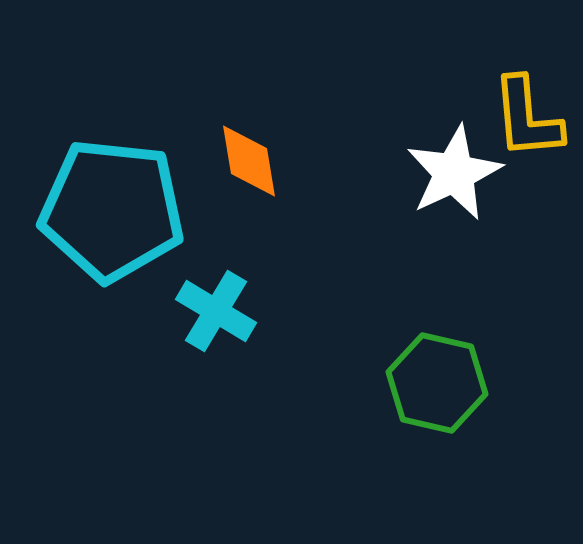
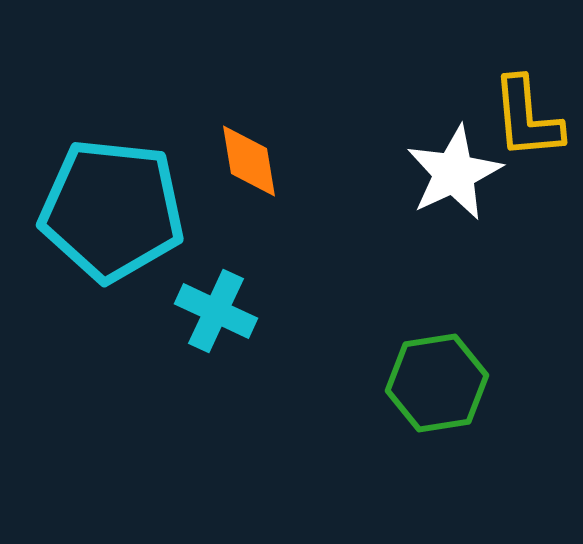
cyan cross: rotated 6 degrees counterclockwise
green hexagon: rotated 22 degrees counterclockwise
